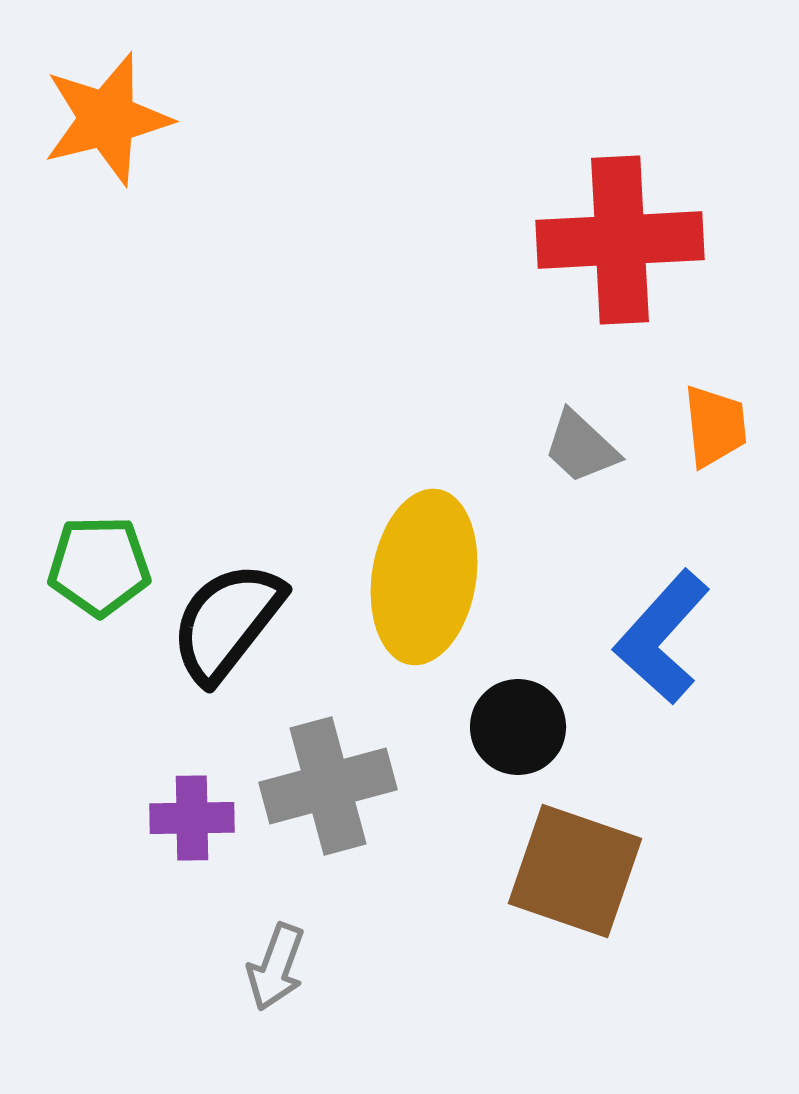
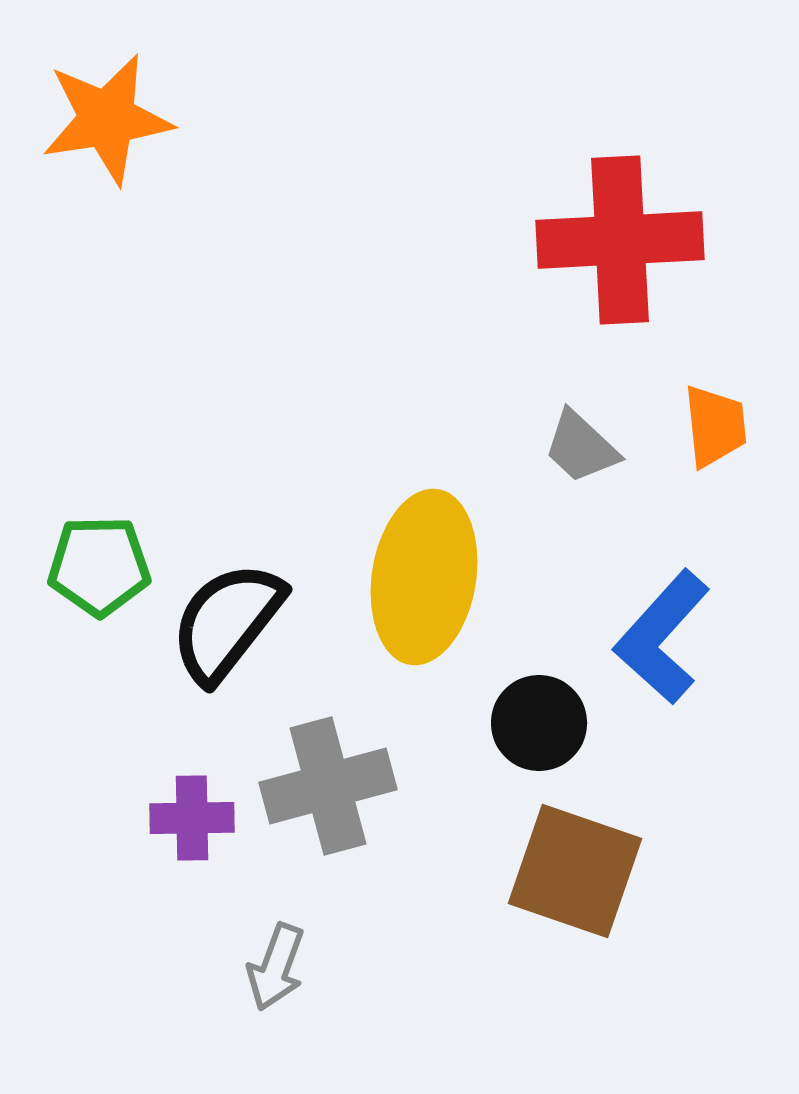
orange star: rotated 5 degrees clockwise
black circle: moved 21 px right, 4 px up
